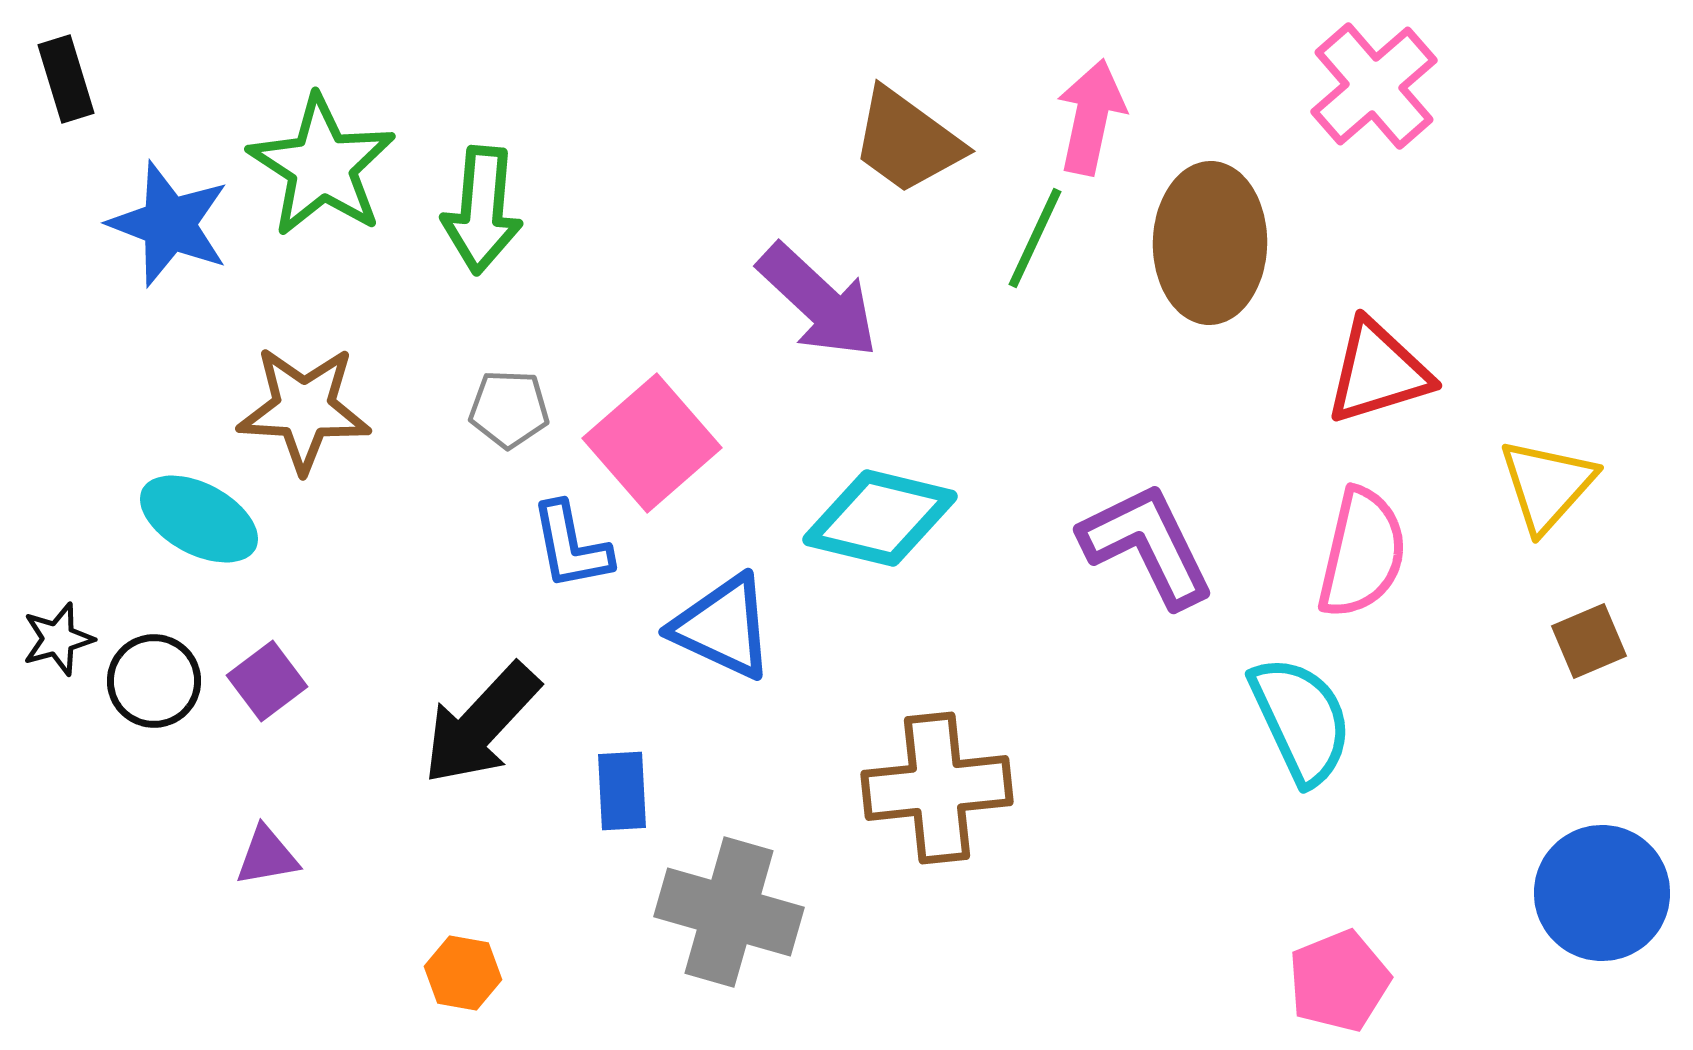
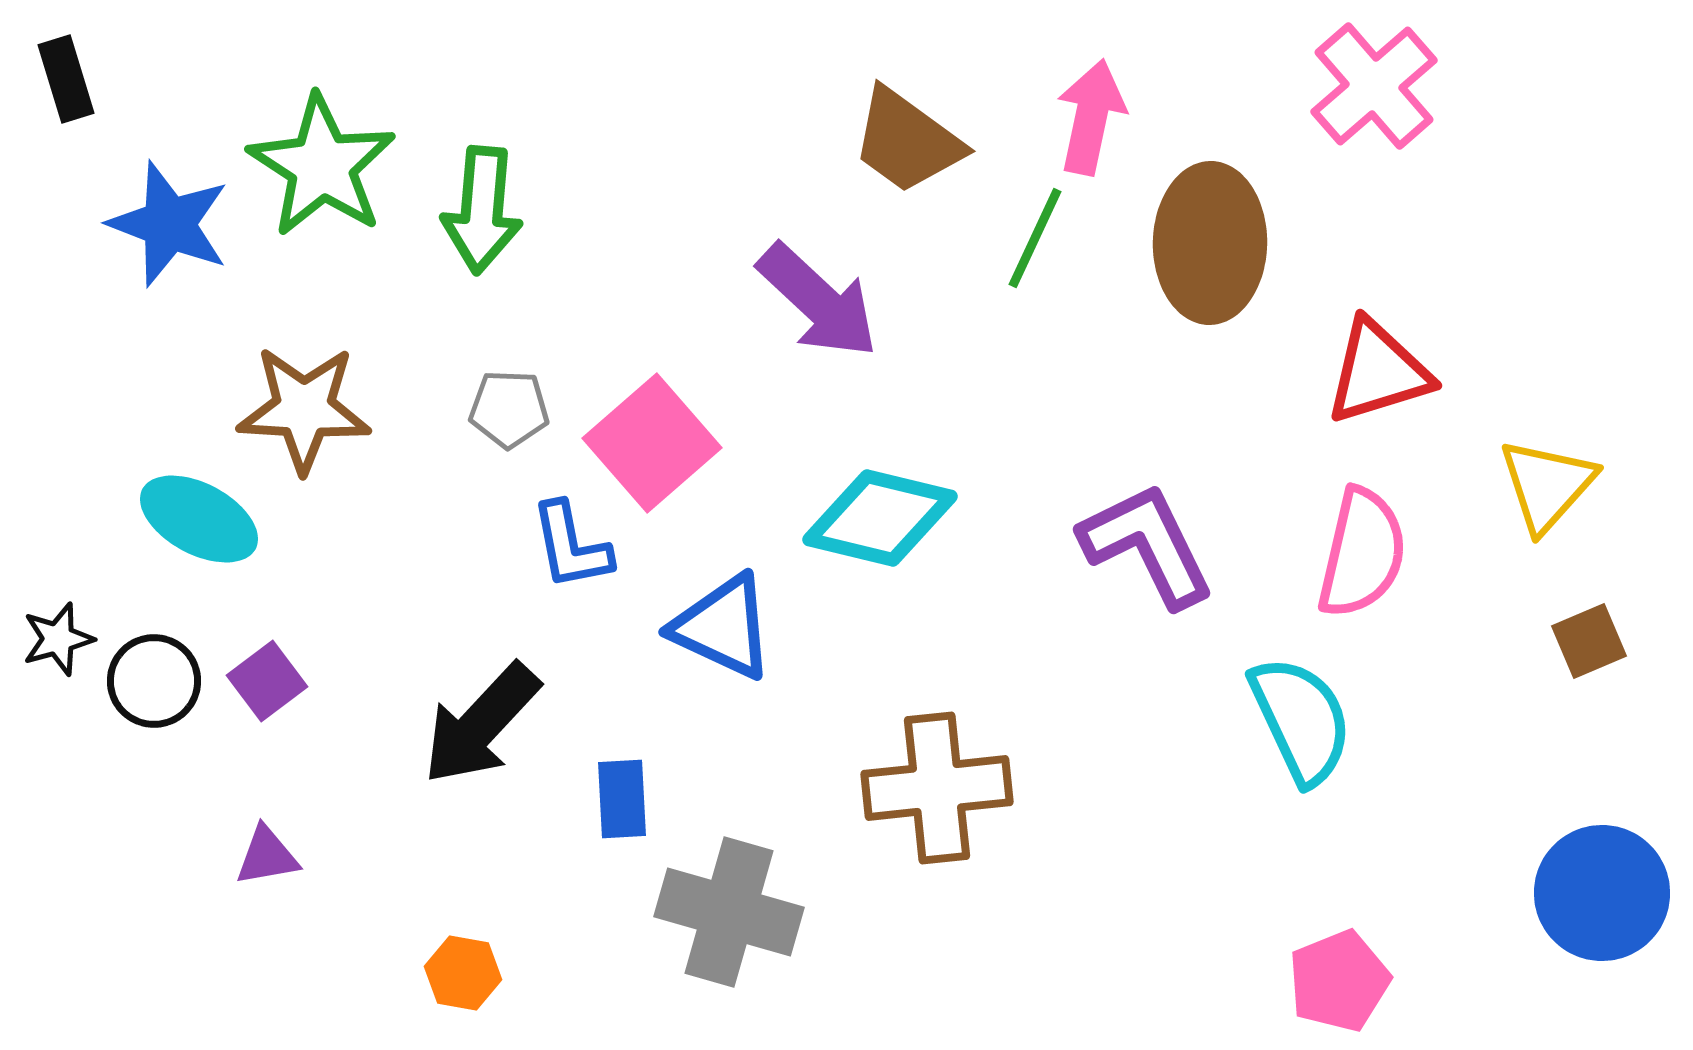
blue rectangle: moved 8 px down
